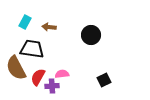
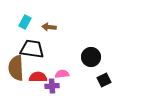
black circle: moved 22 px down
brown semicircle: rotated 25 degrees clockwise
red semicircle: rotated 60 degrees clockwise
